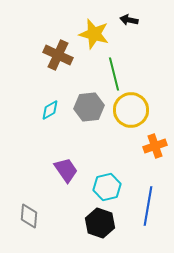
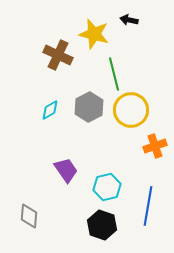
gray hexagon: rotated 20 degrees counterclockwise
black hexagon: moved 2 px right, 2 px down
